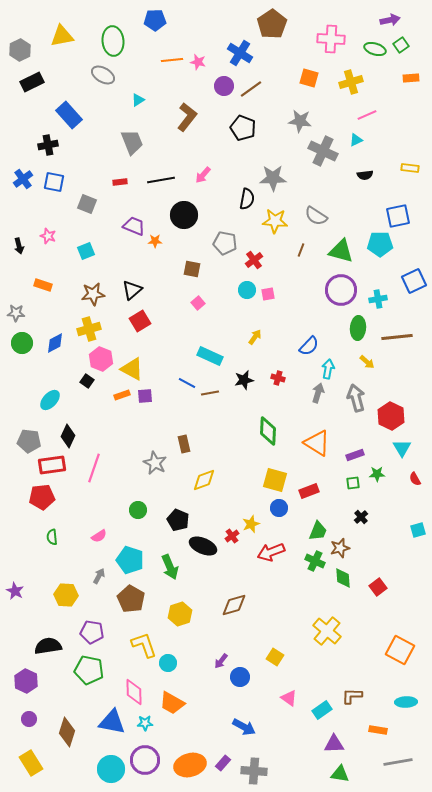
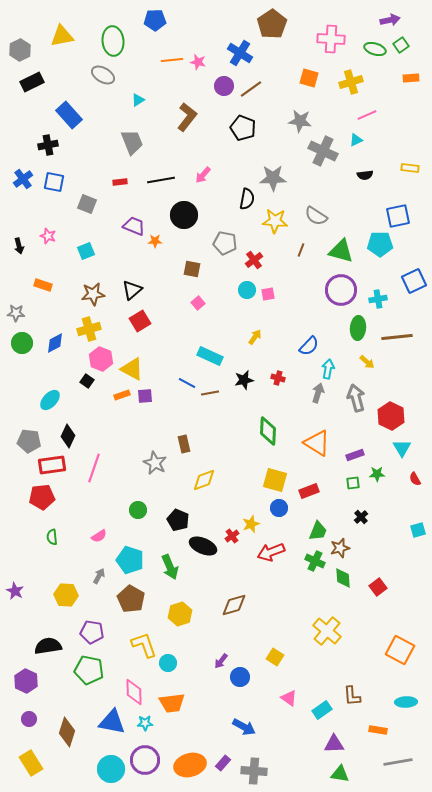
brown L-shape at (352, 696): rotated 95 degrees counterclockwise
orange trapezoid at (172, 703): rotated 36 degrees counterclockwise
